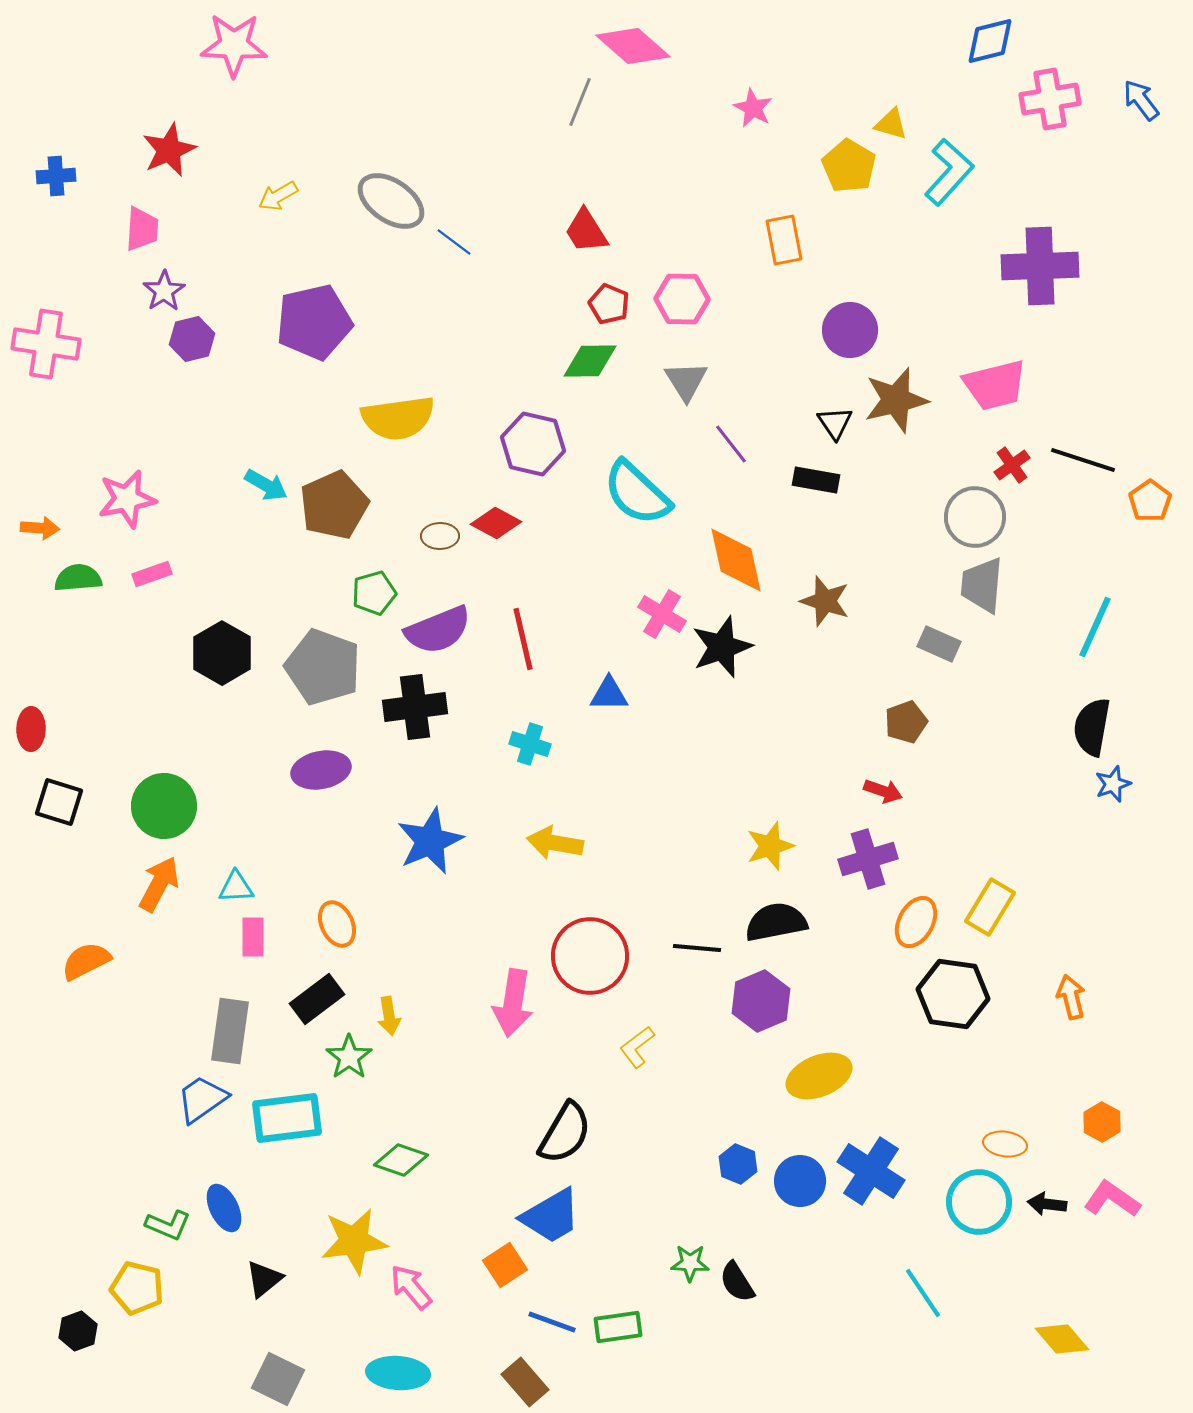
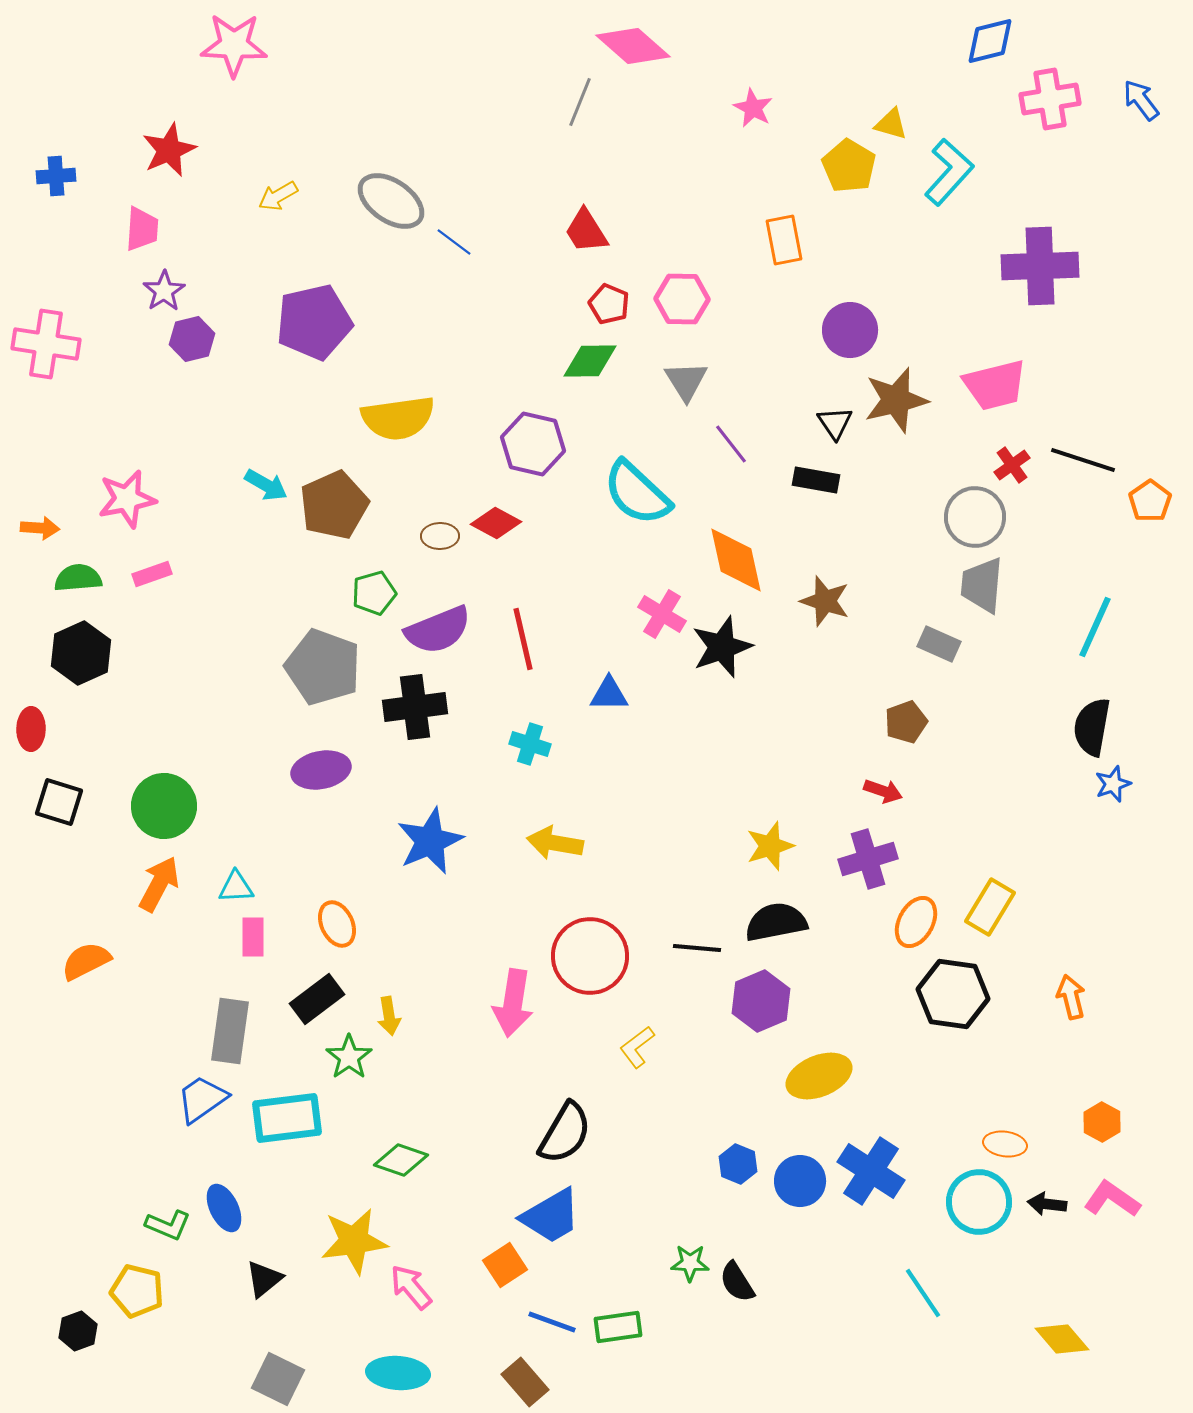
black hexagon at (222, 653): moved 141 px left; rotated 6 degrees clockwise
yellow pentagon at (137, 1288): moved 3 px down
